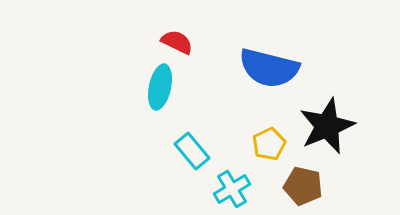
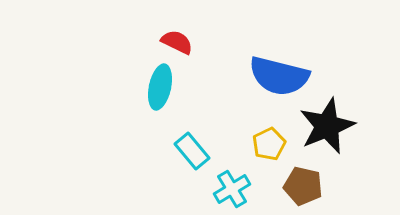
blue semicircle: moved 10 px right, 8 px down
